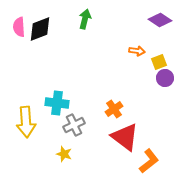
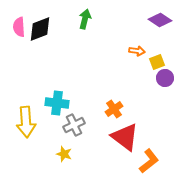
yellow square: moved 2 px left
